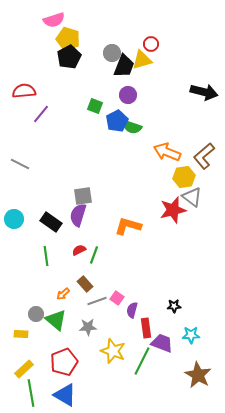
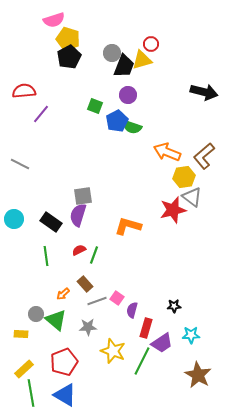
red rectangle at (146, 328): rotated 24 degrees clockwise
purple trapezoid at (162, 343): rotated 125 degrees clockwise
